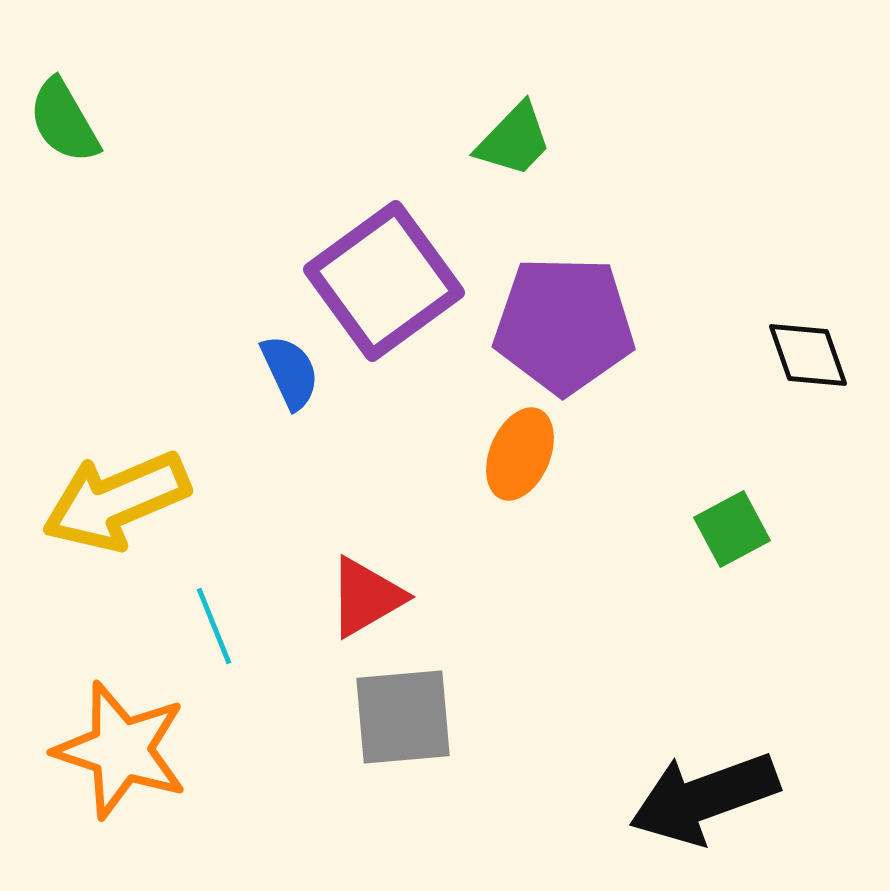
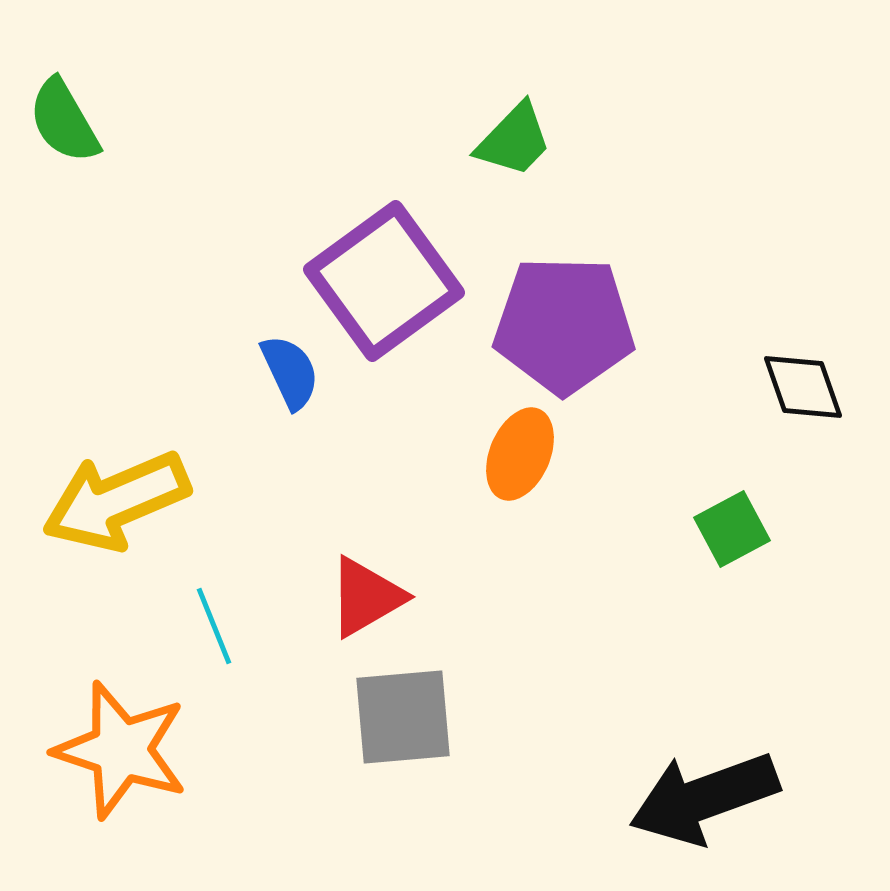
black diamond: moved 5 px left, 32 px down
